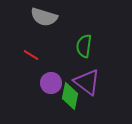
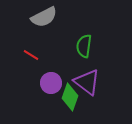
gray semicircle: rotated 44 degrees counterclockwise
green diamond: moved 1 px down; rotated 8 degrees clockwise
